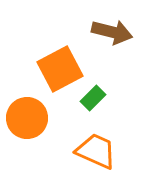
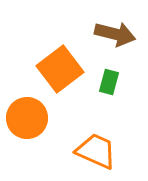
brown arrow: moved 3 px right, 2 px down
orange square: rotated 9 degrees counterclockwise
green rectangle: moved 16 px right, 16 px up; rotated 30 degrees counterclockwise
